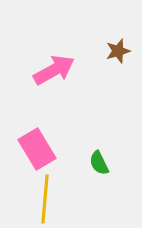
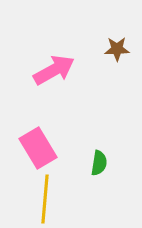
brown star: moved 1 px left, 2 px up; rotated 15 degrees clockwise
pink rectangle: moved 1 px right, 1 px up
green semicircle: rotated 145 degrees counterclockwise
